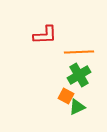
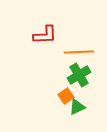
orange square: rotated 28 degrees clockwise
